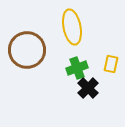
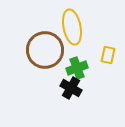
brown circle: moved 18 px right
yellow rectangle: moved 3 px left, 9 px up
black cross: moved 17 px left; rotated 15 degrees counterclockwise
